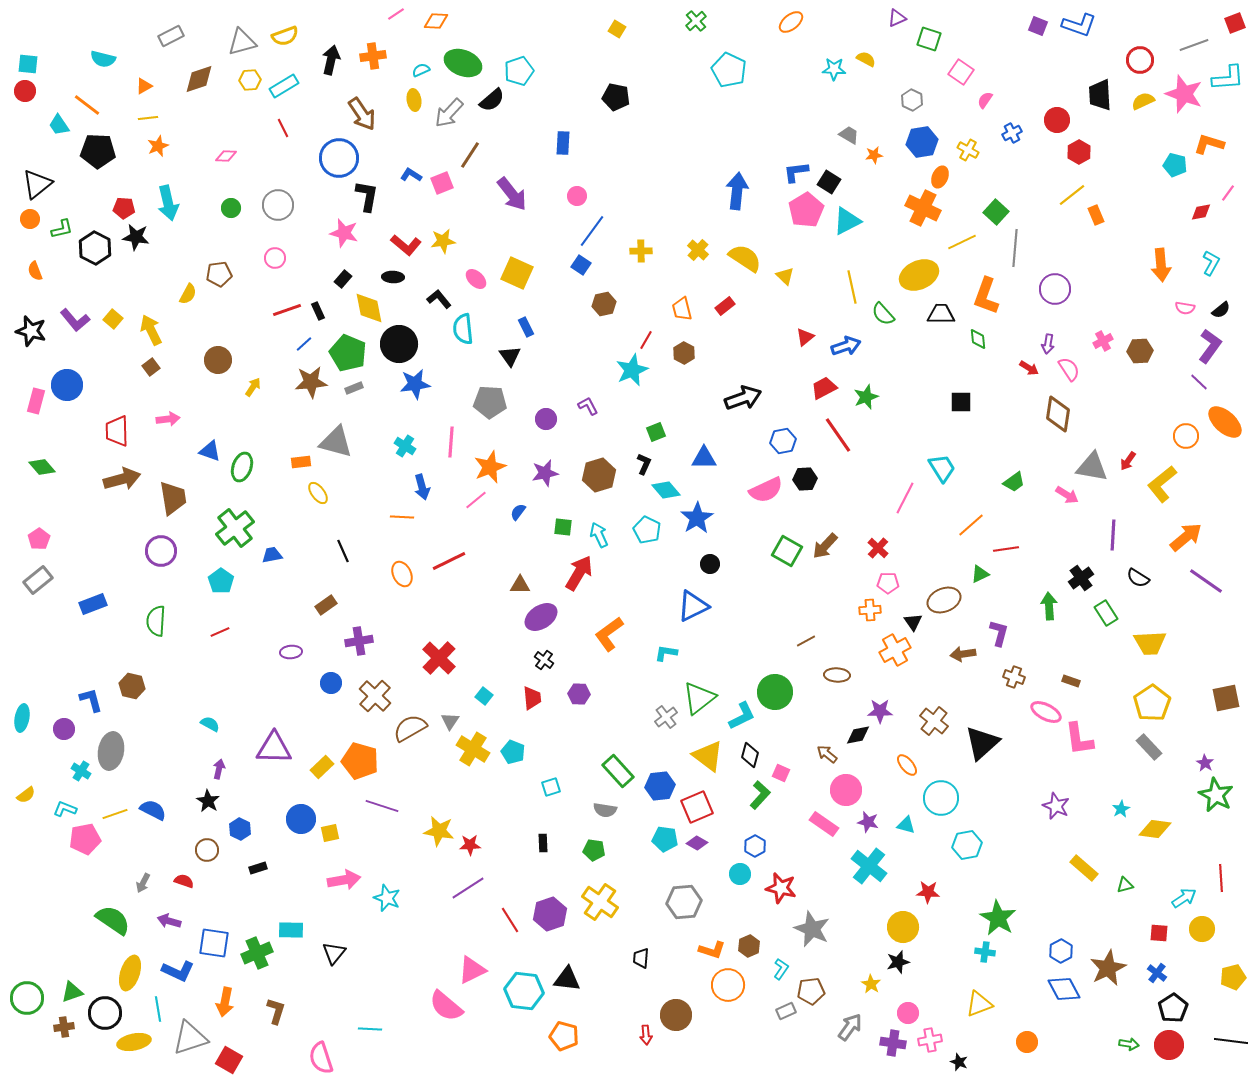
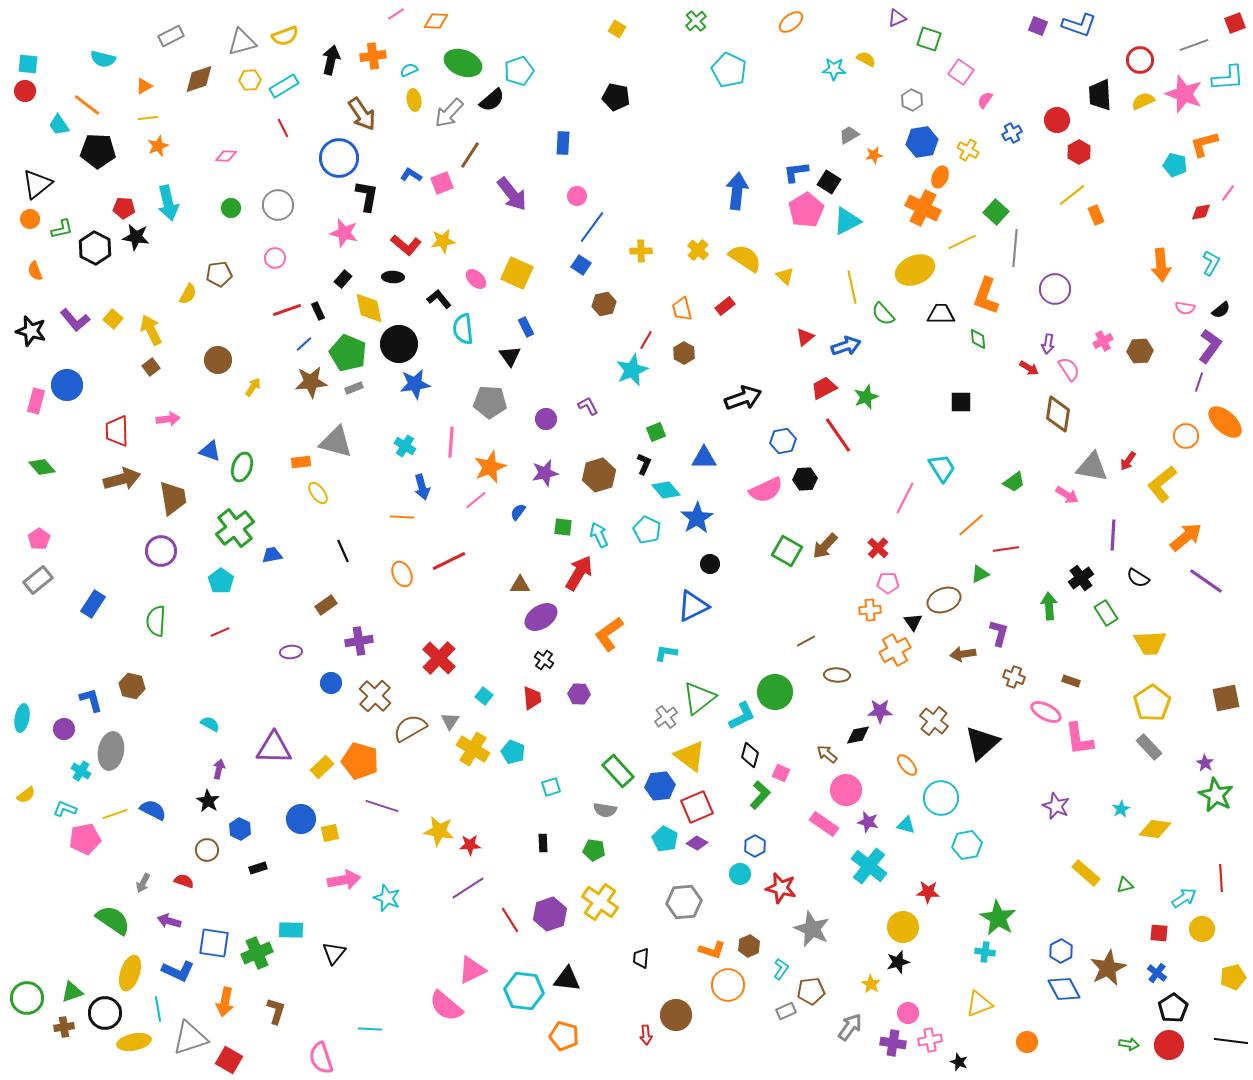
cyan semicircle at (421, 70): moved 12 px left
gray trapezoid at (849, 135): rotated 60 degrees counterclockwise
orange L-shape at (1209, 144): moved 5 px left; rotated 32 degrees counterclockwise
blue line at (592, 231): moved 4 px up
yellow ellipse at (919, 275): moved 4 px left, 5 px up
purple line at (1199, 382): rotated 66 degrees clockwise
blue rectangle at (93, 604): rotated 36 degrees counterclockwise
yellow triangle at (708, 756): moved 18 px left
cyan pentagon at (665, 839): rotated 20 degrees clockwise
yellow rectangle at (1084, 868): moved 2 px right, 5 px down
